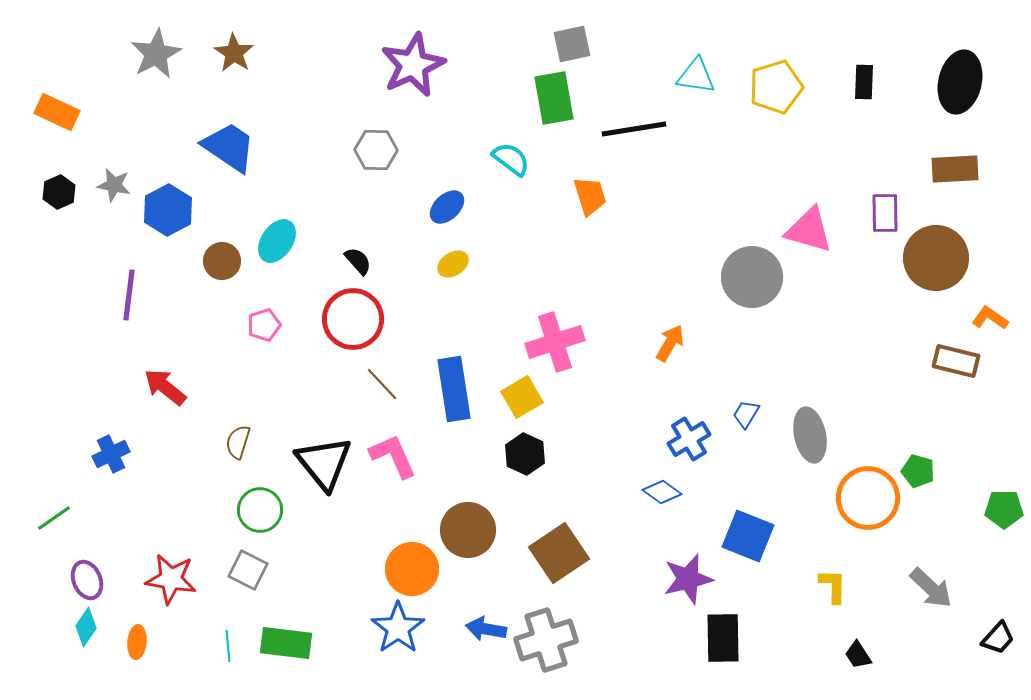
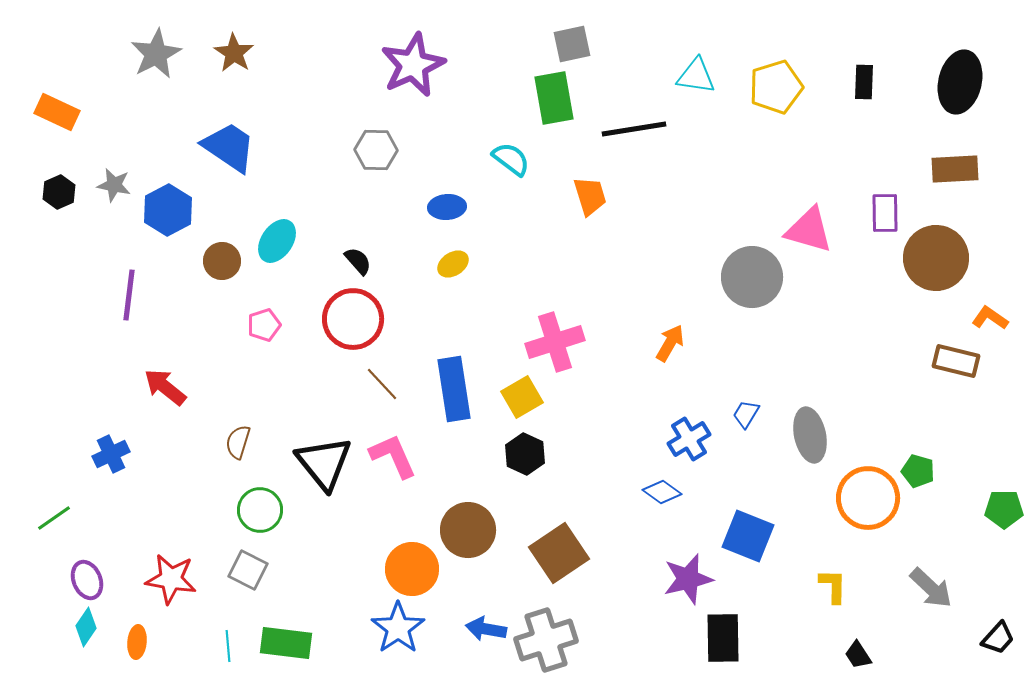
blue ellipse at (447, 207): rotated 39 degrees clockwise
